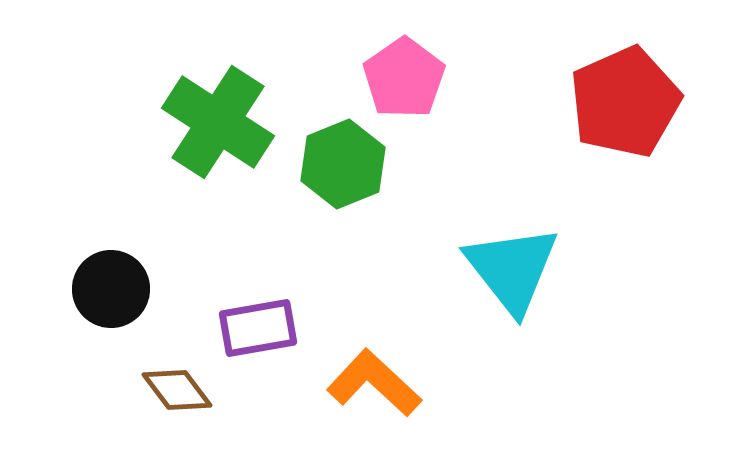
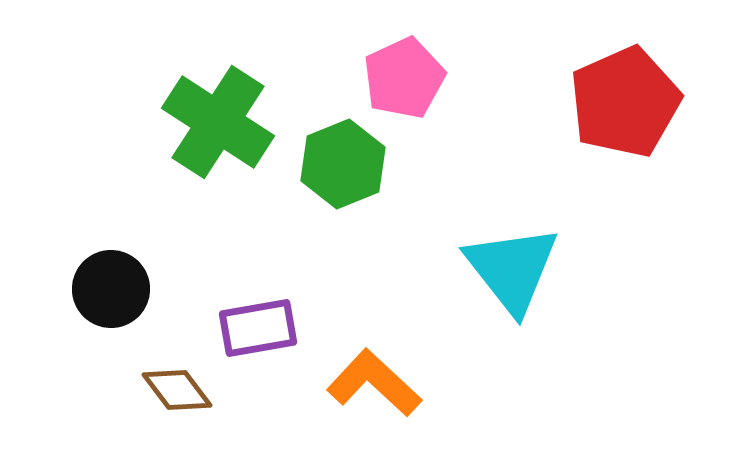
pink pentagon: rotated 10 degrees clockwise
